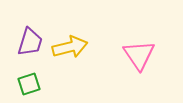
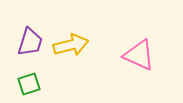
yellow arrow: moved 1 px right, 2 px up
pink triangle: rotated 32 degrees counterclockwise
